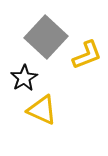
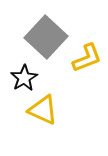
yellow L-shape: moved 3 px down
yellow triangle: moved 1 px right
